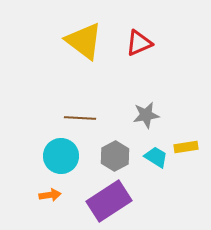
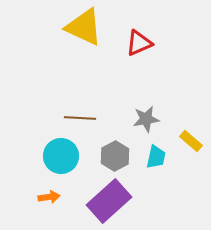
yellow triangle: moved 14 px up; rotated 12 degrees counterclockwise
gray star: moved 4 px down
yellow rectangle: moved 5 px right, 6 px up; rotated 50 degrees clockwise
cyan trapezoid: rotated 70 degrees clockwise
orange arrow: moved 1 px left, 2 px down
purple rectangle: rotated 9 degrees counterclockwise
